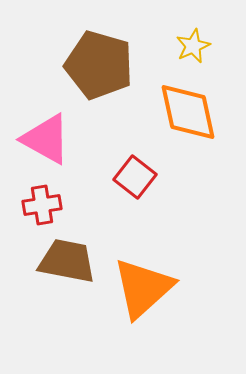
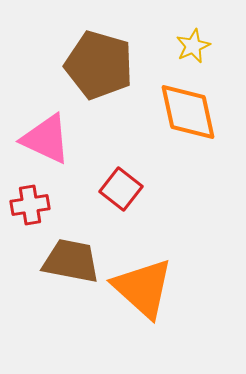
pink triangle: rotated 4 degrees counterclockwise
red square: moved 14 px left, 12 px down
red cross: moved 12 px left
brown trapezoid: moved 4 px right
orange triangle: rotated 36 degrees counterclockwise
